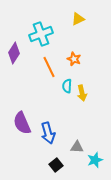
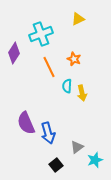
purple semicircle: moved 4 px right
gray triangle: rotated 40 degrees counterclockwise
